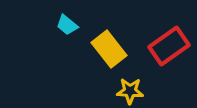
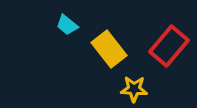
red rectangle: rotated 15 degrees counterclockwise
yellow star: moved 4 px right, 2 px up
